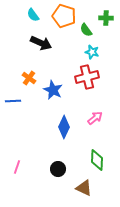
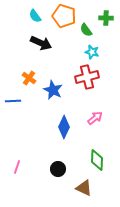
cyan semicircle: moved 2 px right, 1 px down
